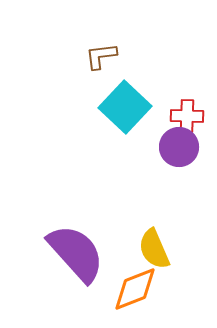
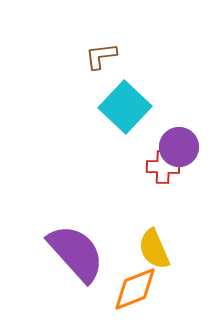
red cross: moved 24 px left, 51 px down
